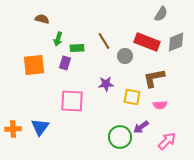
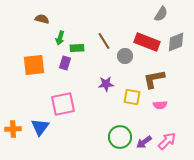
green arrow: moved 2 px right, 1 px up
brown L-shape: moved 1 px down
pink square: moved 9 px left, 3 px down; rotated 15 degrees counterclockwise
purple arrow: moved 3 px right, 15 px down
